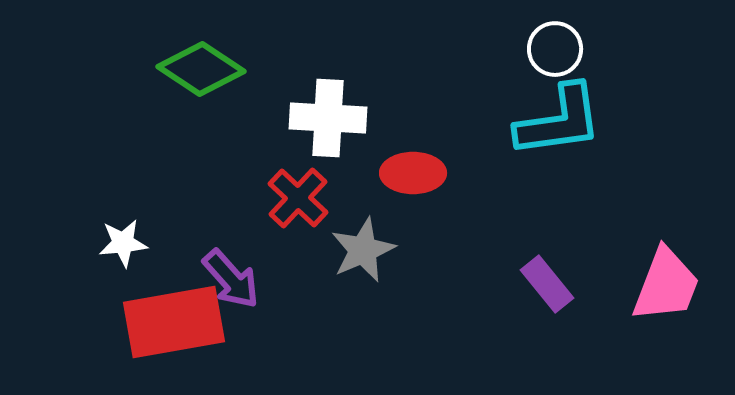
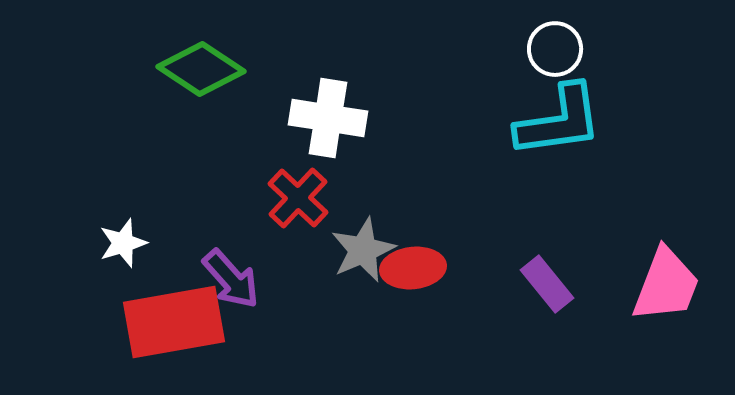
white cross: rotated 6 degrees clockwise
red ellipse: moved 95 px down; rotated 6 degrees counterclockwise
white star: rotated 12 degrees counterclockwise
